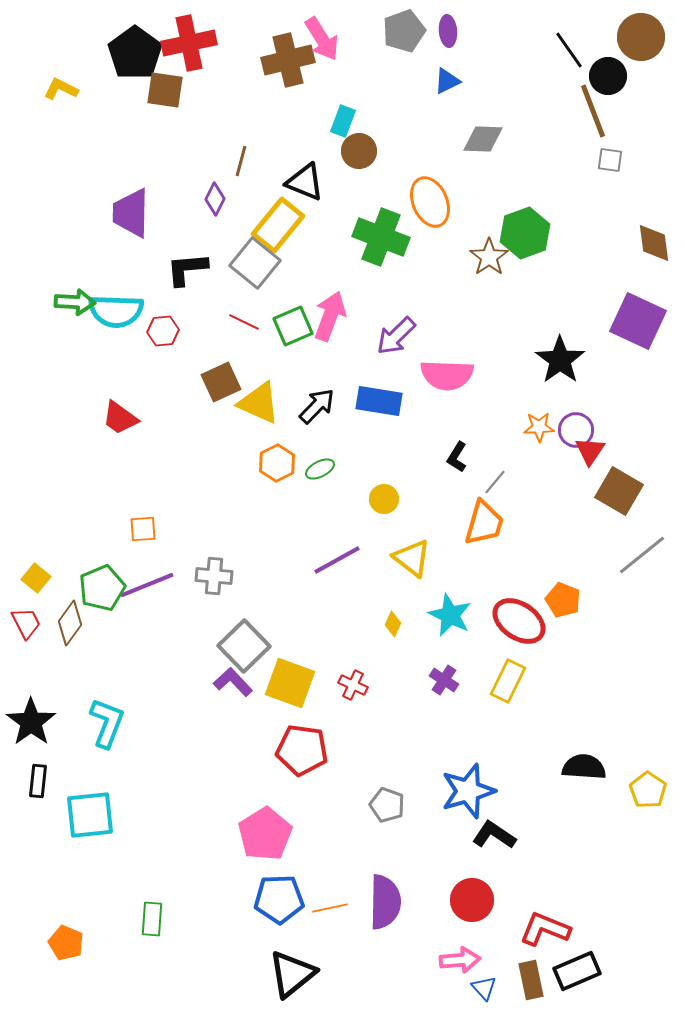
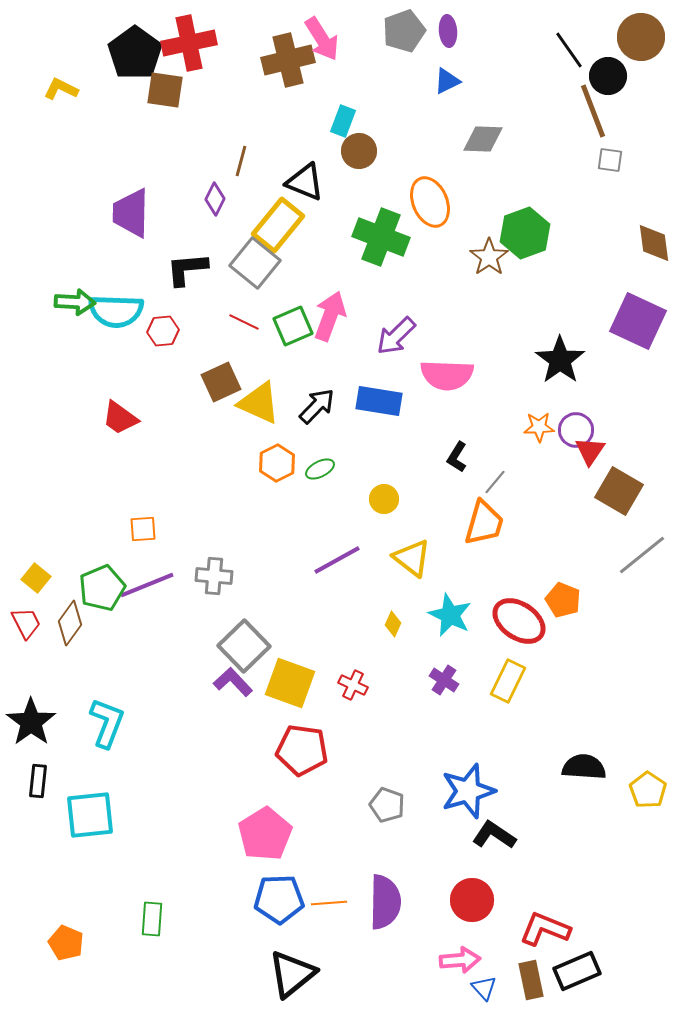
orange line at (330, 908): moved 1 px left, 5 px up; rotated 8 degrees clockwise
